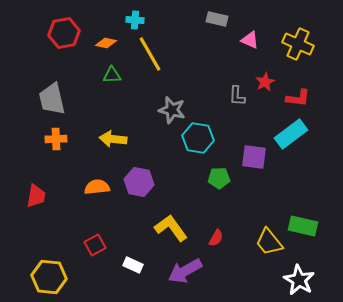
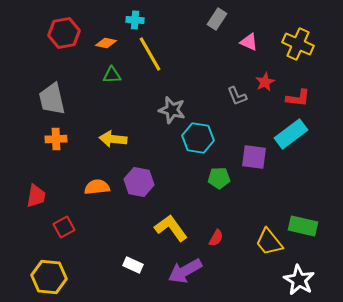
gray rectangle: rotated 70 degrees counterclockwise
pink triangle: moved 1 px left, 2 px down
gray L-shape: rotated 25 degrees counterclockwise
red square: moved 31 px left, 18 px up
